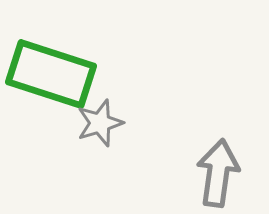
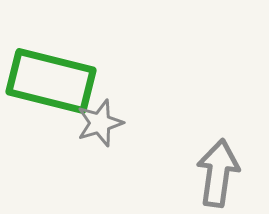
green rectangle: moved 7 px down; rotated 4 degrees counterclockwise
